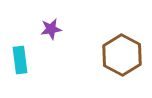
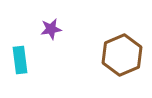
brown hexagon: rotated 9 degrees clockwise
